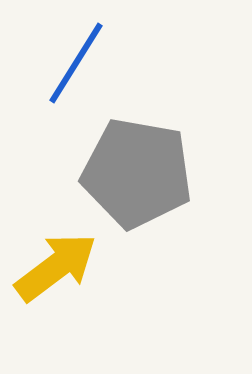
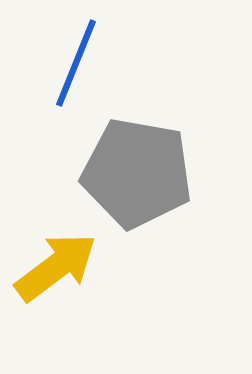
blue line: rotated 10 degrees counterclockwise
